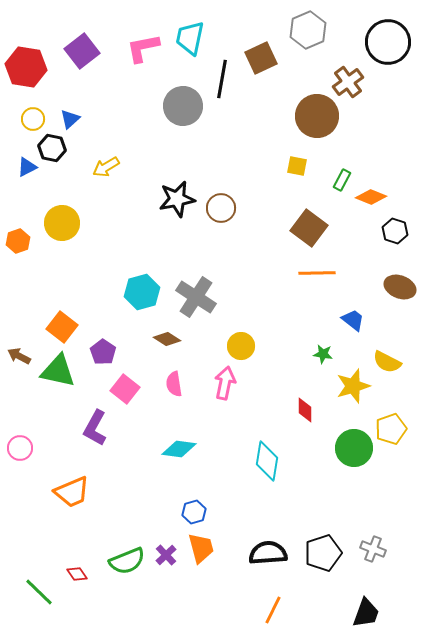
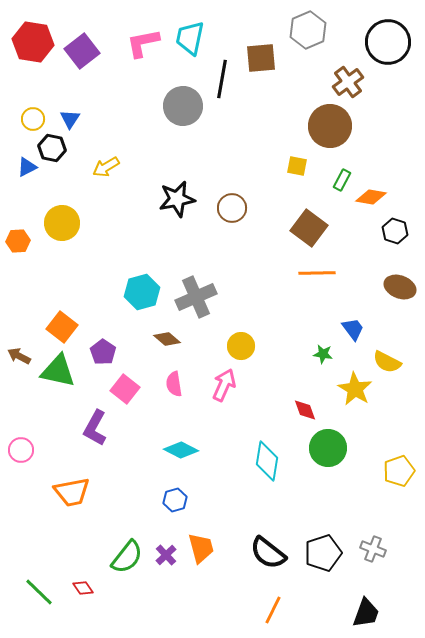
pink L-shape at (143, 48): moved 5 px up
brown square at (261, 58): rotated 20 degrees clockwise
red hexagon at (26, 67): moved 7 px right, 25 px up
brown circle at (317, 116): moved 13 px right, 10 px down
blue triangle at (70, 119): rotated 15 degrees counterclockwise
orange diamond at (371, 197): rotated 12 degrees counterclockwise
brown circle at (221, 208): moved 11 px right
orange hexagon at (18, 241): rotated 15 degrees clockwise
gray cross at (196, 297): rotated 33 degrees clockwise
blue trapezoid at (353, 320): moved 9 px down; rotated 15 degrees clockwise
brown diamond at (167, 339): rotated 8 degrees clockwise
pink arrow at (225, 383): moved 1 px left, 2 px down; rotated 12 degrees clockwise
yellow star at (353, 386): moved 2 px right, 3 px down; rotated 24 degrees counterclockwise
red diamond at (305, 410): rotated 20 degrees counterclockwise
yellow pentagon at (391, 429): moved 8 px right, 42 px down
pink circle at (20, 448): moved 1 px right, 2 px down
green circle at (354, 448): moved 26 px left
cyan diamond at (179, 449): moved 2 px right, 1 px down; rotated 20 degrees clockwise
orange trapezoid at (72, 492): rotated 12 degrees clockwise
blue hexagon at (194, 512): moved 19 px left, 12 px up
black semicircle at (268, 553): rotated 138 degrees counterclockwise
green semicircle at (127, 561): moved 4 px up; rotated 30 degrees counterclockwise
red diamond at (77, 574): moved 6 px right, 14 px down
